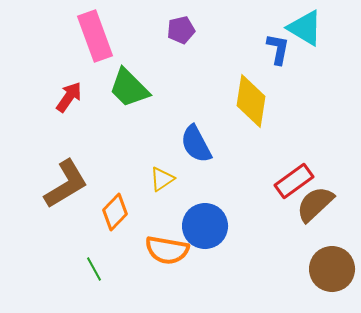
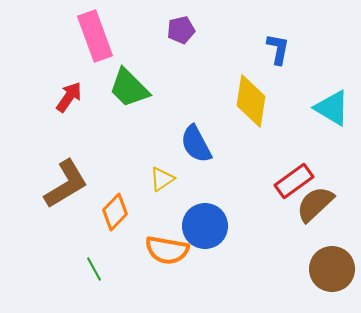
cyan triangle: moved 27 px right, 80 px down
